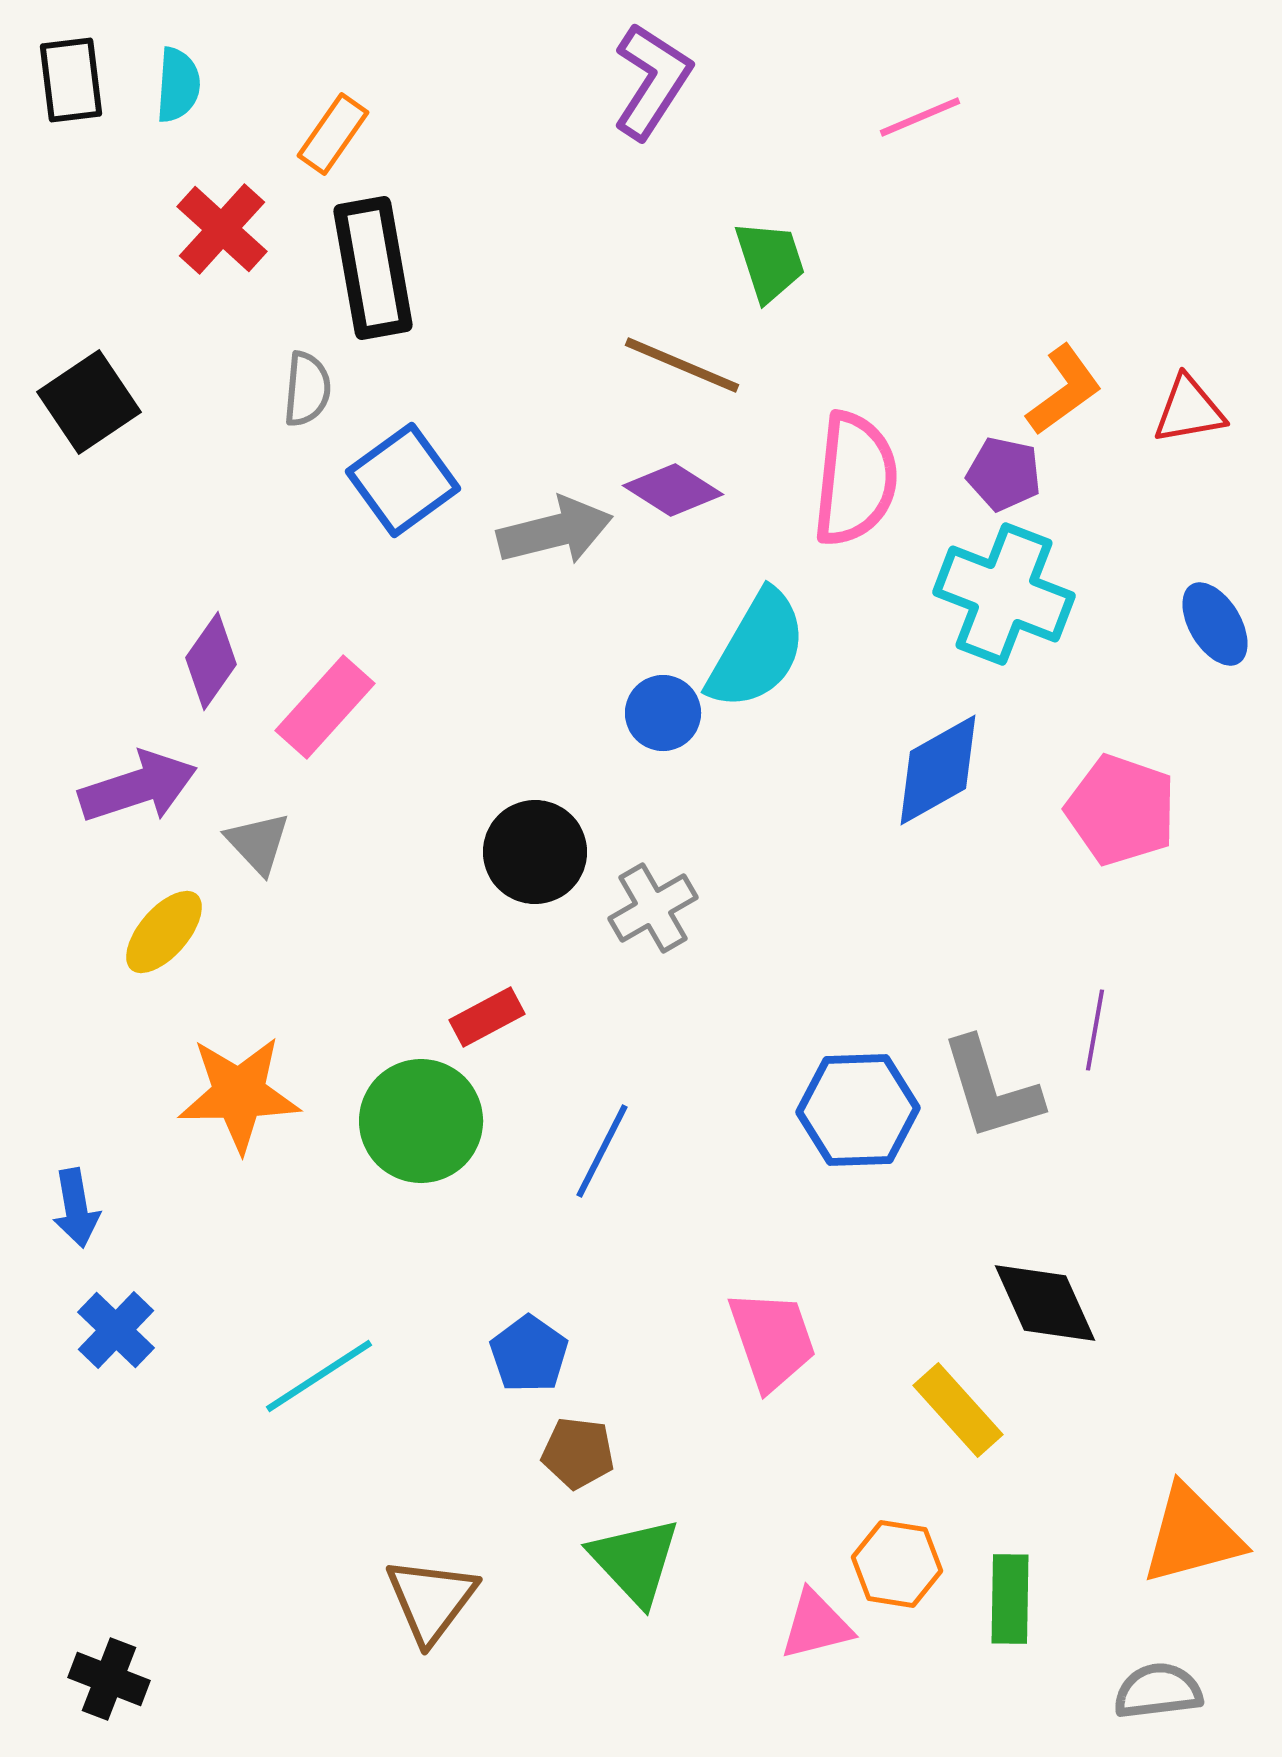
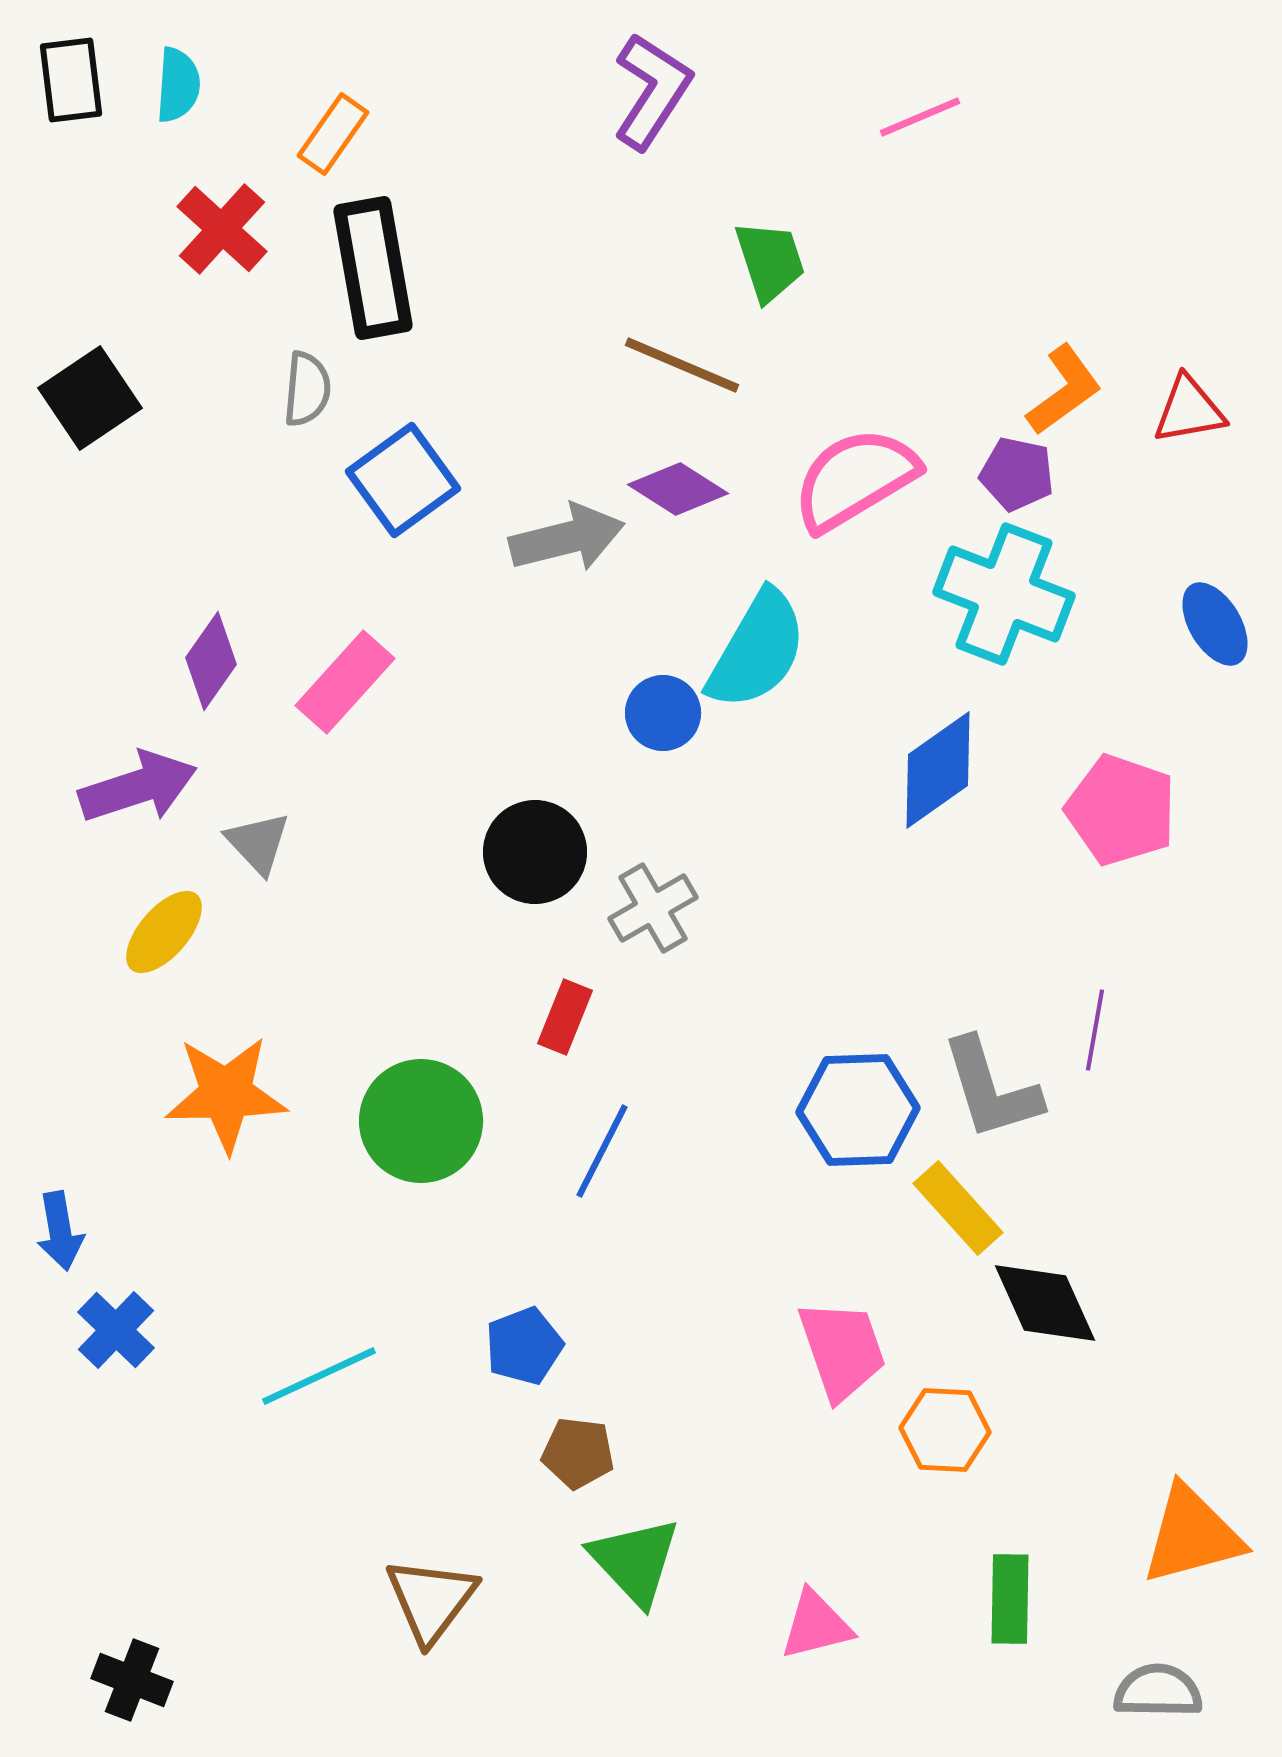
purple L-shape at (652, 81): moved 10 px down
black square at (89, 402): moved 1 px right, 4 px up
purple pentagon at (1004, 474): moved 13 px right
pink semicircle at (855, 479): rotated 127 degrees counterclockwise
purple diamond at (673, 490): moved 5 px right, 1 px up
gray arrow at (555, 531): moved 12 px right, 7 px down
pink rectangle at (325, 707): moved 20 px right, 25 px up
blue diamond at (938, 770): rotated 6 degrees counterclockwise
red rectangle at (487, 1017): moved 78 px right; rotated 40 degrees counterclockwise
orange star at (239, 1094): moved 13 px left
blue arrow at (76, 1208): moved 16 px left, 23 px down
pink trapezoid at (772, 1340): moved 70 px right, 10 px down
blue pentagon at (529, 1354): moved 5 px left, 8 px up; rotated 16 degrees clockwise
cyan line at (319, 1376): rotated 8 degrees clockwise
yellow rectangle at (958, 1410): moved 202 px up
orange hexagon at (897, 1564): moved 48 px right, 134 px up; rotated 6 degrees counterclockwise
black cross at (109, 1679): moved 23 px right, 1 px down
gray semicircle at (1158, 1691): rotated 8 degrees clockwise
